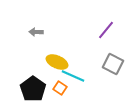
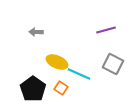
purple line: rotated 36 degrees clockwise
cyan line: moved 6 px right, 2 px up
orange square: moved 1 px right
